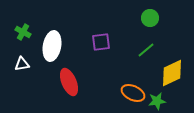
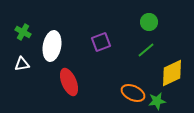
green circle: moved 1 px left, 4 px down
purple square: rotated 12 degrees counterclockwise
